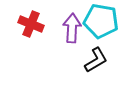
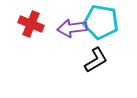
cyan pentagon: moved 1 px down
purple arrow: rotated 100 degrees counterclockwise
